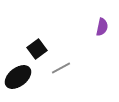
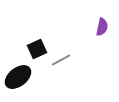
black square: rotated 12 degrees clockwise
gray line: moved 8 px up
